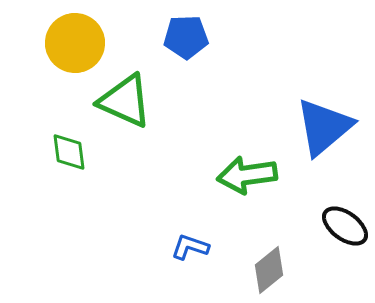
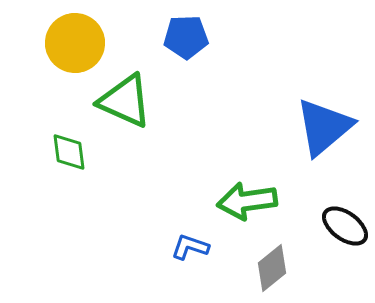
green arrow: moved 26 px down
gray diamond: moved 3 px right, 2 px up
